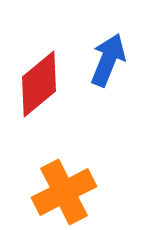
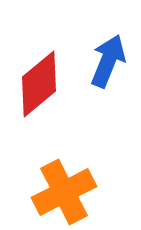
blue arrow: moved 1 px down
